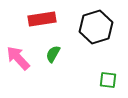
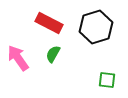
red rectangle: moved 7 px right, 4 px down; rotated 36 degrees clockwise
pink arrow: rotated 8 degrees clockwise
green square: moved 1 px left
